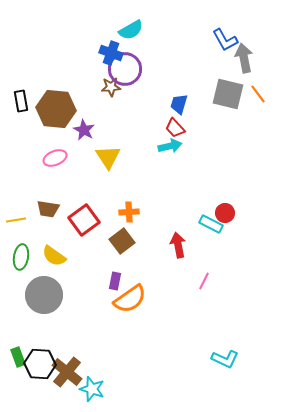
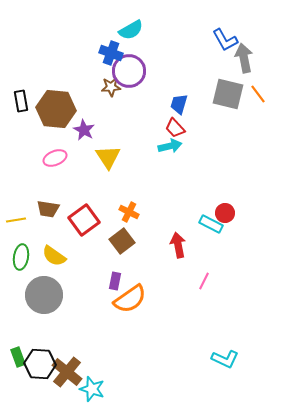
purple circle: moved 4 px right, 2 px down
orange cross: rotated 30 degrees clockwise
